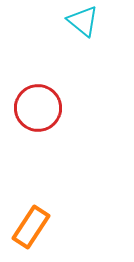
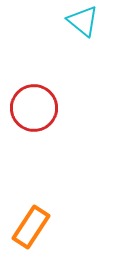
red circle: moved 4 px left
